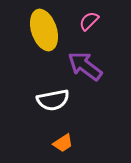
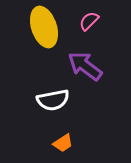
yellow ellipse: moved 3 px up
